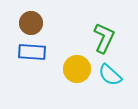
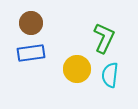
blue rectangle: moved 1 px left, 1 px down; rotated 12 degrees counterclockwise
cyan semicircle: rotated 55 degrees clockwise
